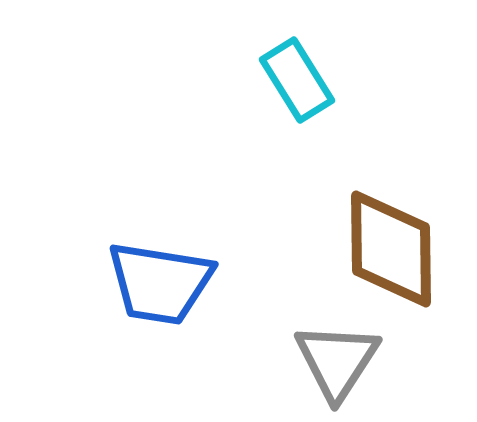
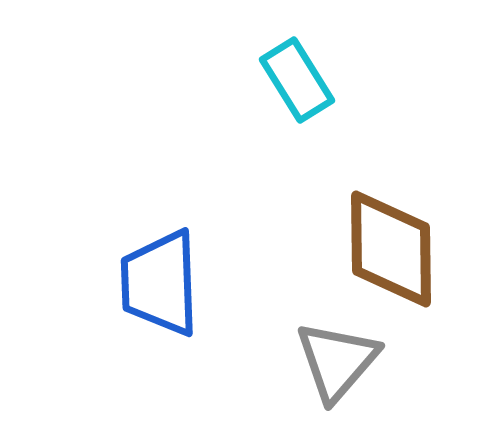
blue trapezoid: rotated 79 degrees clockwise
gray triangle: rotated 8 degrees clockwise
